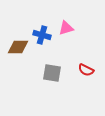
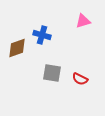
pink triangle: moved 17 px right, 7 px up
brown diamond: moved 1 px left, 1 px down; rotated 20 degrees counterclockwise
red semicircle: moved 6 px left, 9 px down
